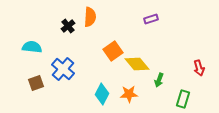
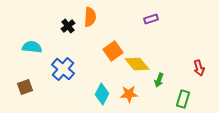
brown square: moved 11 px left, 4 px down
